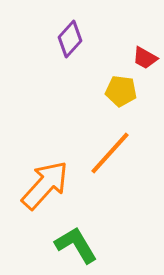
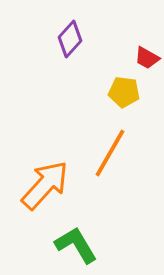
red trapezoid: moved 2 px right
yellow pentagon: moved 3 px right, 1 px down
orange line: rotated 12 degrees counterclockwise
